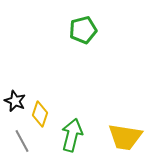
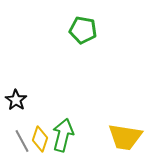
green pentagon: rotated 24 degrees clockwise
black star: moved 1 px right, 1 px up; rotated 10 degrees clockwise
yellow diamond: moved 25 px down
green arrow: moved 9 px left
